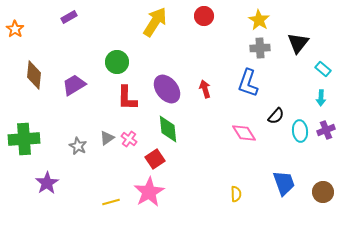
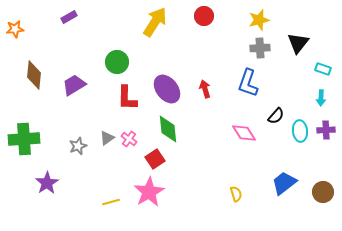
yellow star: rotated 25 degrees clockwise
orange star: rotated 30 degrees clockwise
cyan rectangle: rotated 21 degrees counterclockwise
purple cross: rotated 18 degrees clockwise
gray star: rotated 24 degrees clockwise
blue trapezoid: rotated 108 degrees counterclockwise
yellow semicircle: rotated 14 degrees counterclockwise
